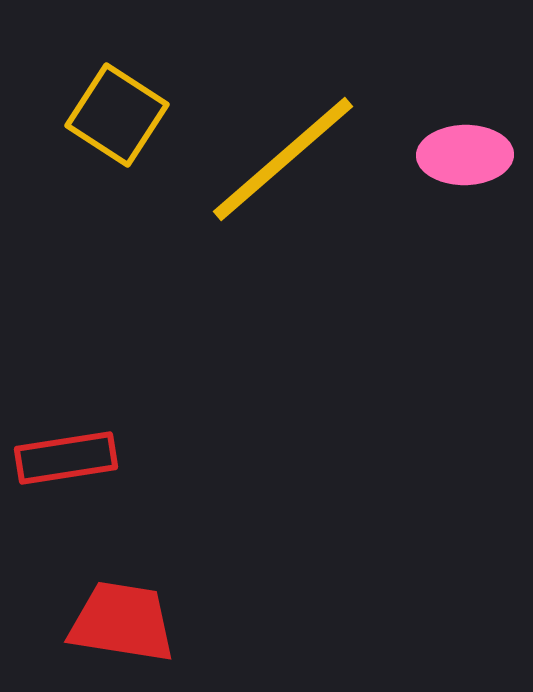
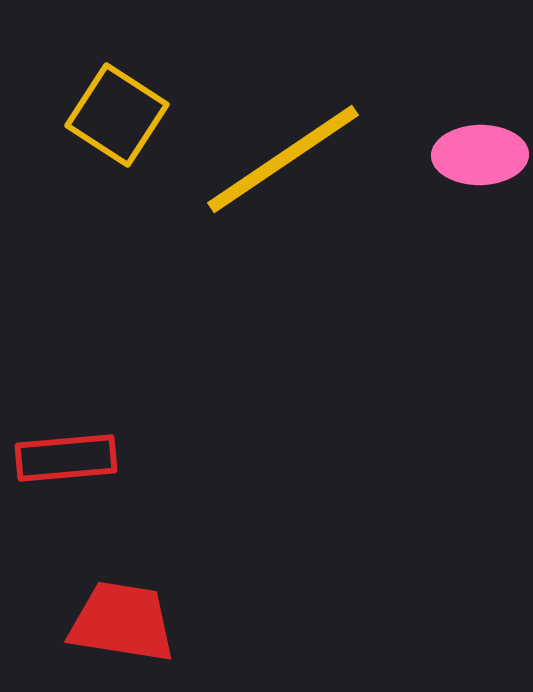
pink ellipse: moved 15 px right
yellow line: rotated 7 degrees clockwise
red rectangle: rotated 4 degrees clockwise
